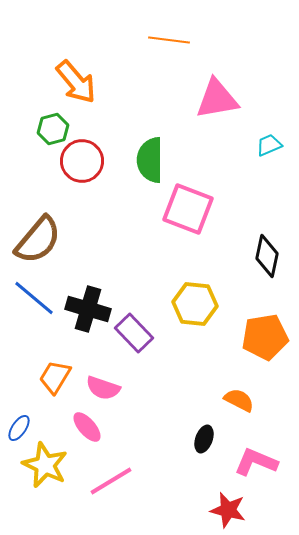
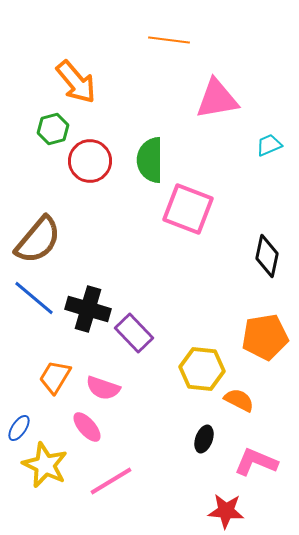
red circle: moved 8 px right
yellow hexagon: moved 7 px right, 65 px down
red star: moved 2 px left, 1 px down; rotated 9 degrees counterclockwise
